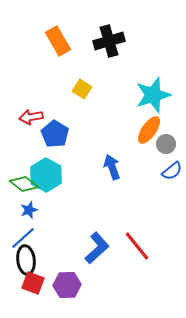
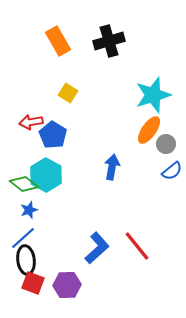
yellow square: moved 14 px left, 4 px down
red arrow: moved 5 px down
blue pentagon: moved 2 px left, 1 px down
blue arrow: rotated 30 degrees clockwise
